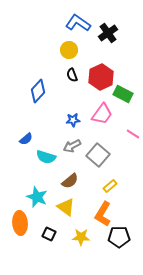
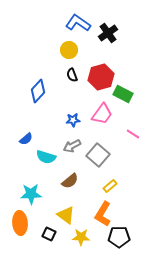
red hexagon: rotated 10 degrees clockwise
cyan star: moved 6 px left, 3 px up; rotated 25 degrees counterclockwise
yellow triangle: moved 8 px down
